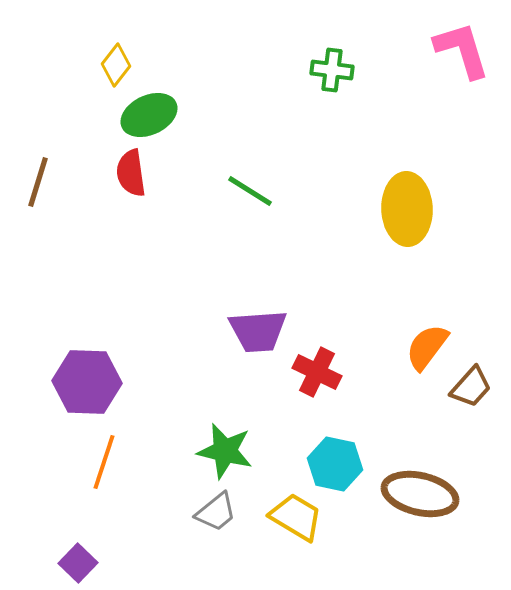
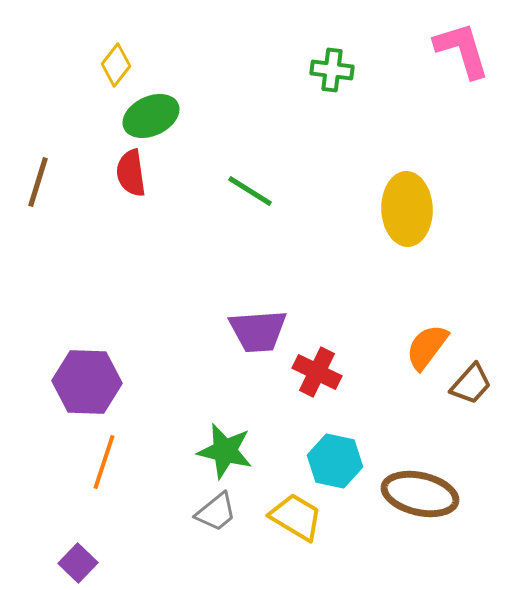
green ellipse: moved 2 px right, 1 px down
brown trapezoid: moved 3 px up
cyan hexagon: moved 3 px up
